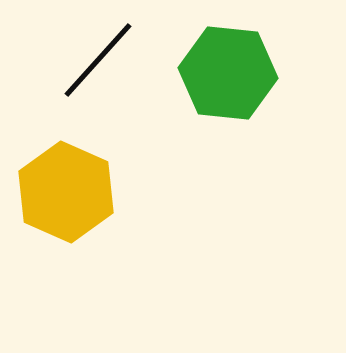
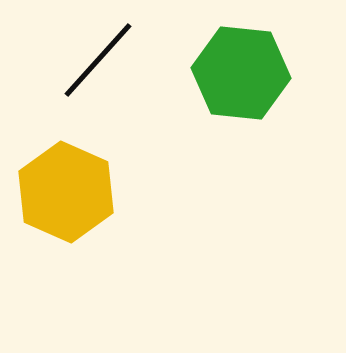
green hexagon: moved 13 px right
